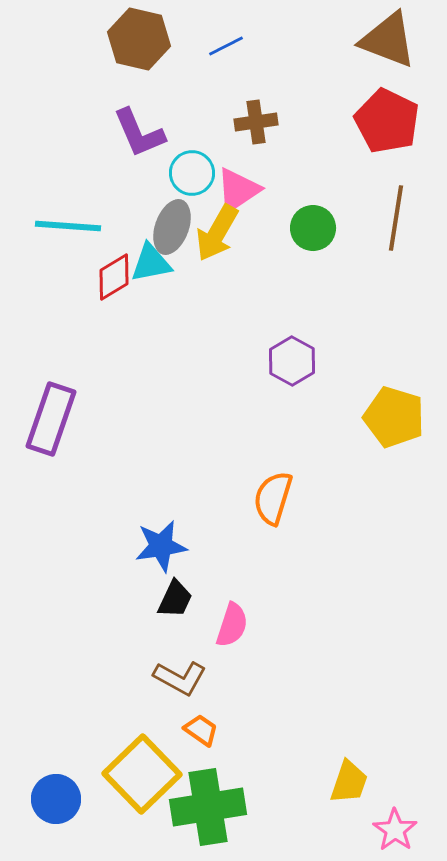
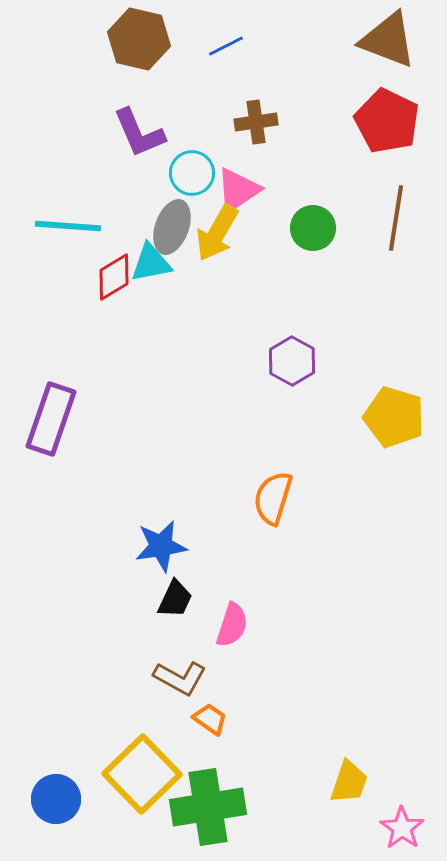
orange trapezoid: moved 9 px right, 11 px up
pink star: moved 7 px right, 2 px up
